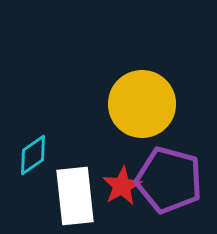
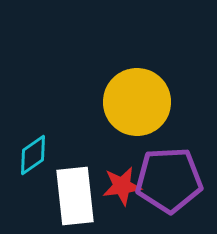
yellow circle: moved 5 px left, 2 px up
purple pentagon: rotated 18 degrees counterclockwise
red star: rotated 21 degrees clockwise
